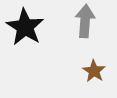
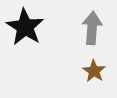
gray arrow: moved 7 px right, 7 px down
